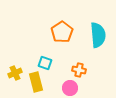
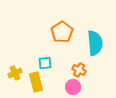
cyan semicircle: moved 3 px left, 8 px down
cyan square: rotated 24 degrees counterclockwise
orange cross: rotated 16 degrees clockwise
pink circle: moved 3 px right, 1 px up
